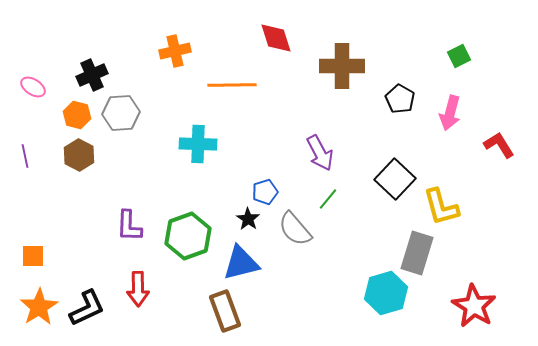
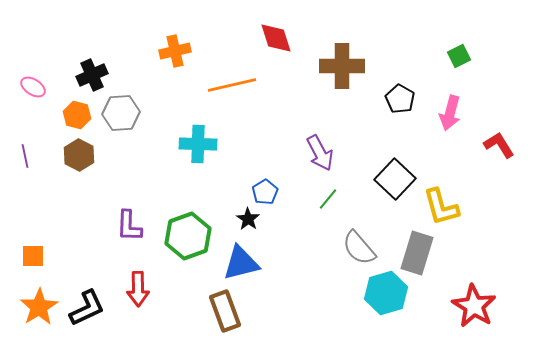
orange line: rotated 12 degrees counterclockwise
blue pentagon: rotated 15 degrees counterclockwise
gray semicircle: moved 64 px right, 19 px down
